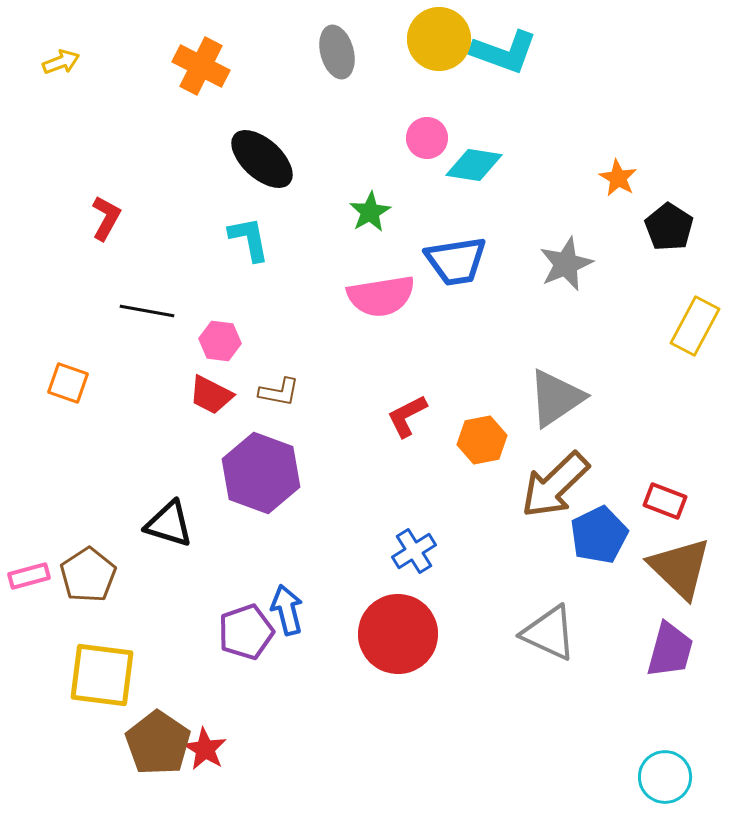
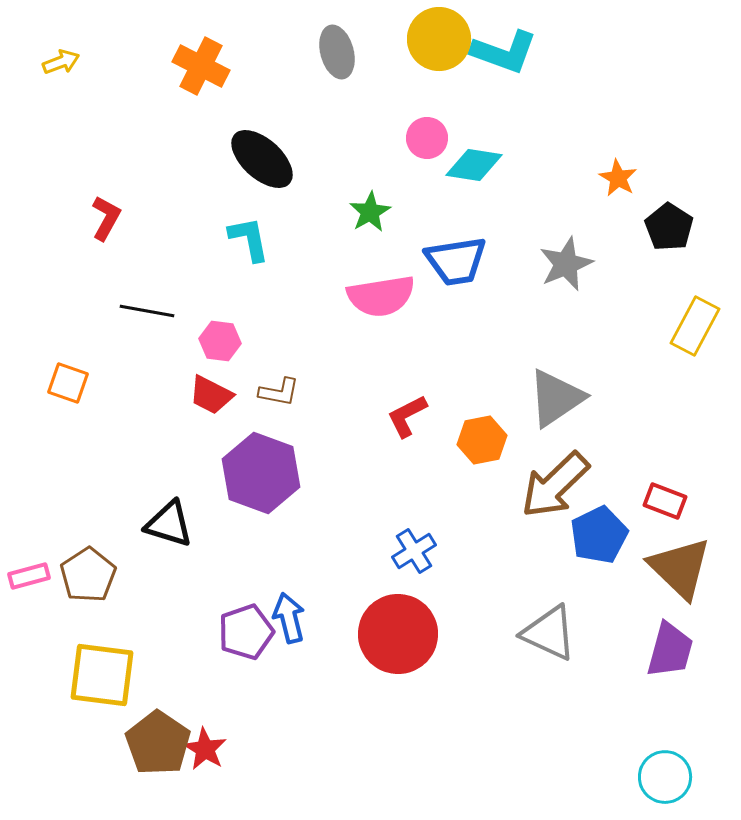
blue arrow at (287, 610): moved 2 px right, 8 px down
